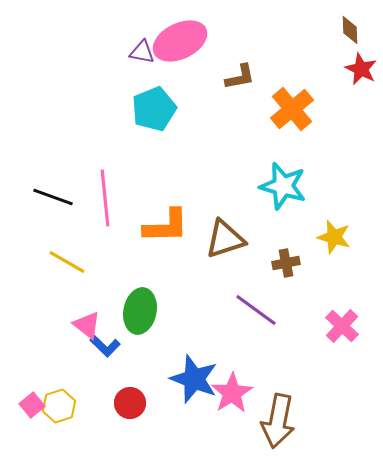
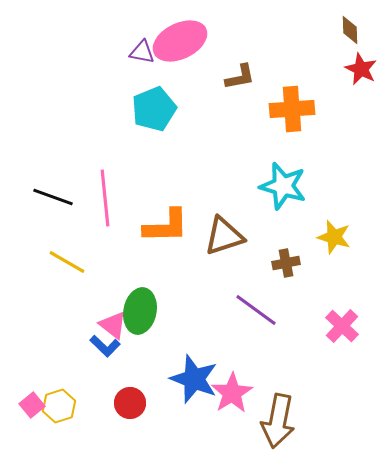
orange cross: rotated 36 degrees clockwise
brown triangle: moved 1 px left, 3 px up
pink triangle: moved 26 px right
